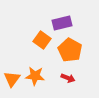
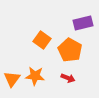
purple rectangle: moved 21 px right
